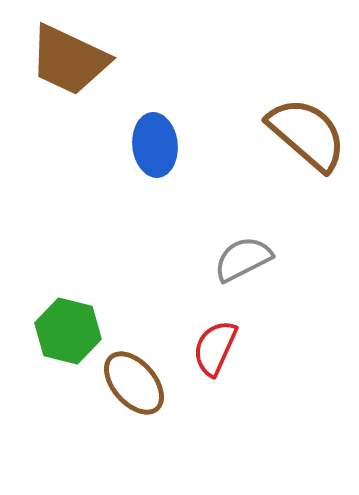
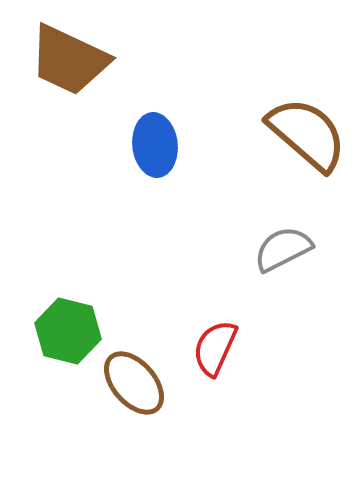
gray semicircle: moved 40 px right, 10 px up
